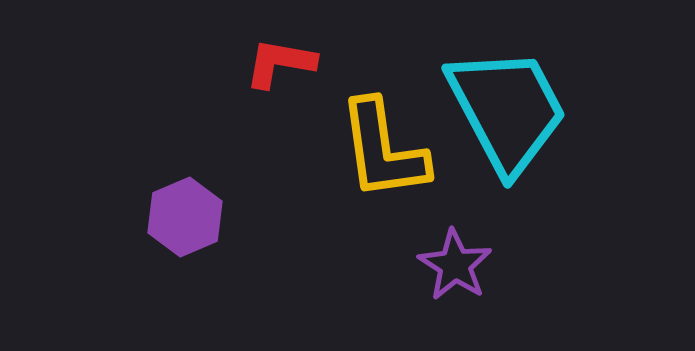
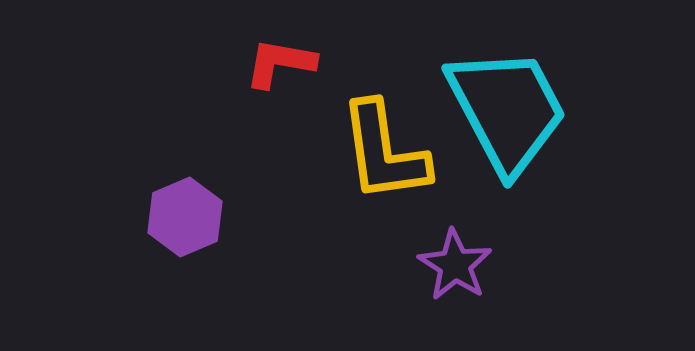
yellow L-shape: moved 1 px right, 2 px down
